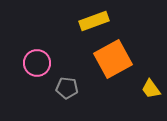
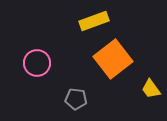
orange square: rotated 9 degrees counterclockwise
gray pentagon: moved 9 px right, 11 px down
